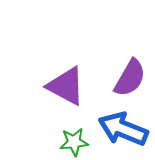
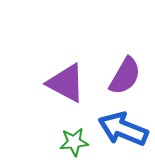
purple semicircle: moved 5 px left, 2 px up
purple triangle: moved 3 px up
